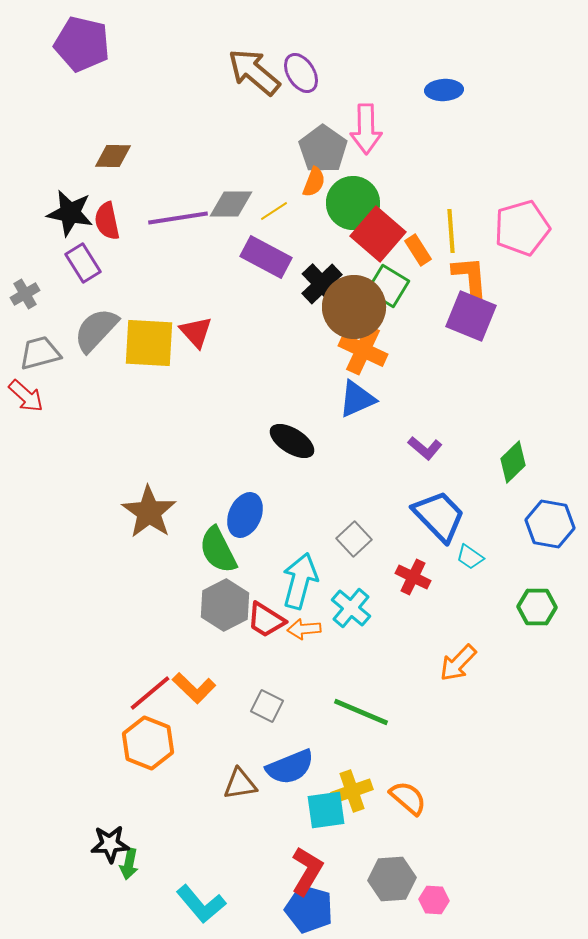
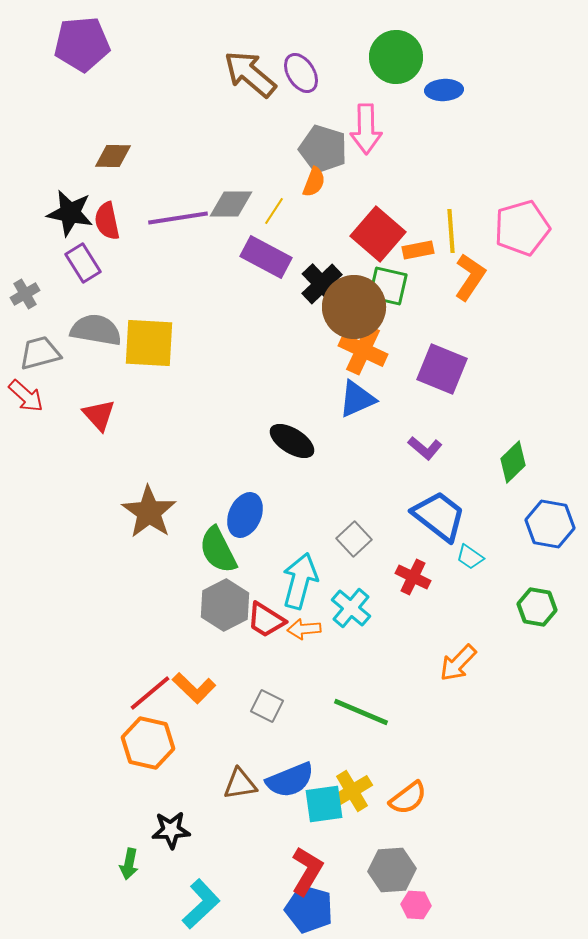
purple pentagon at (82, 44): rotated 18 degrees counterclockwise
brown arrow at (254, 72): moved 4 px left, 2 px down
gray pentagon at (323, 149): rotated 18 degrees counterclockwise
green circle at (353, 203): moved 43 px right, 146 px up
yellow line at (274, 211): rotated 24 degrees counterclockwise
orange rectangle at (418, 250): rotated 68 degrees counterclockwise
orange L-shape at (470, 277): rotated 39 degrees clockwise
green square at (388, 286): rotated 18 degrees counterclockwise
purple square at (471, 316): moved 29 px left, 53 px down
gray semicircle at (96, 330): rotated 57 degrees clockwise
red triangle at (196, 332): moved 97 px left, 83 px down
blue trapezoid at (439, 516): rotated 8 degrees counterclockwise
green hexagon at (537, 607): rotated 9 degrees clockwise
orange hexagon at (148, 743): rotated 9 degrees counterclockwise
blue semicircle at (290, 767): moved 13 px down
yellow cross at (352, 791): rotated 12 degrees counterclockwise
orange semicircle at (408, 798): rotated 102 degrees clockwise
cyan square at (326, 810): moved 2 px left, 6 px up
black star at (110, 844): moved 61 px right, 14 px up
gray hexagon at (392, 879): moved 9 px up
pink hexagon at (434, 900): moved 18 px left, 5 px down
cyan L-shape at (201, 904): rotated 93 degrees counterclockwise
